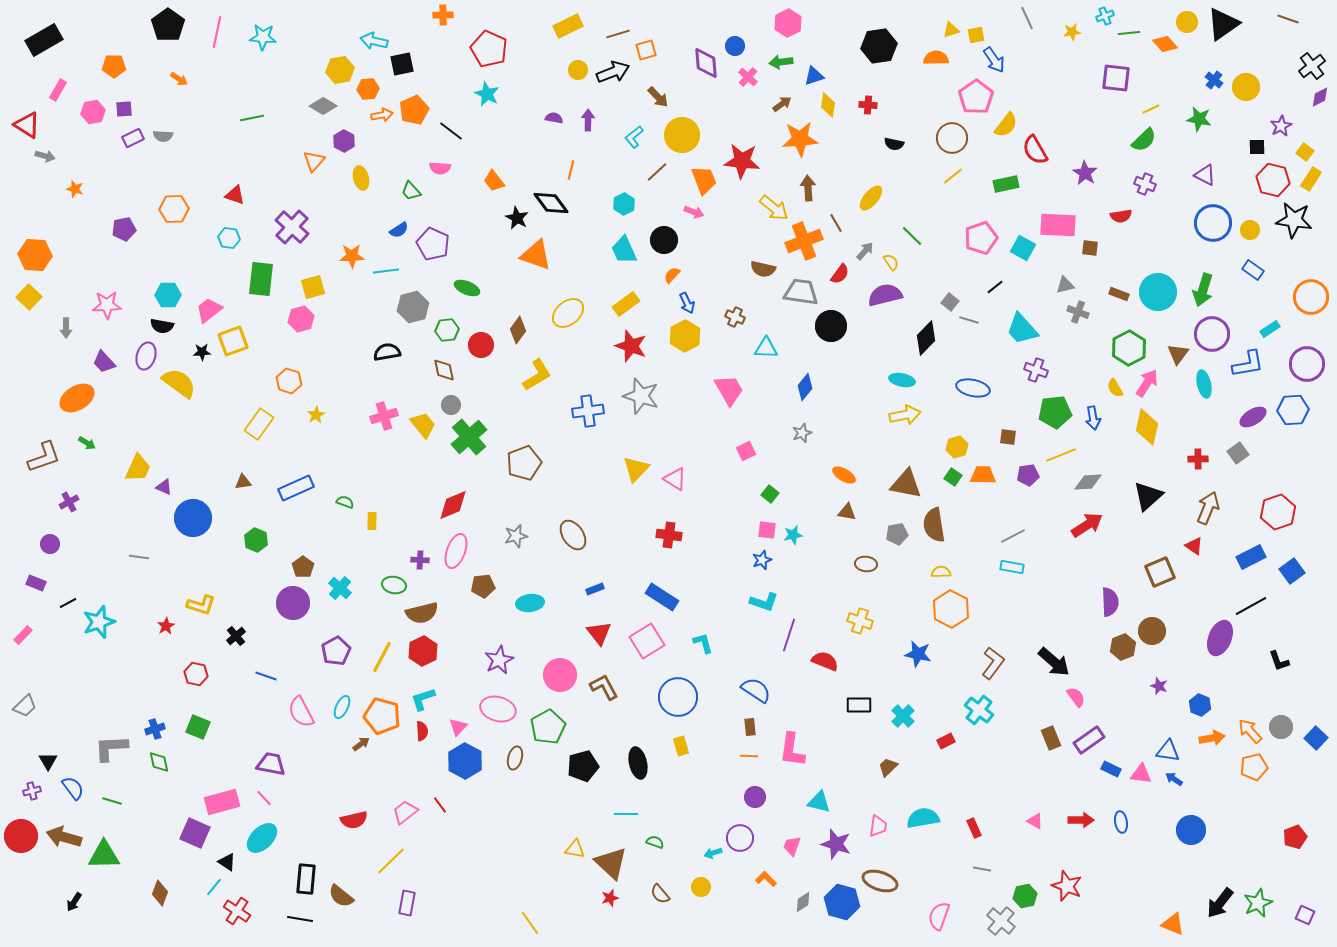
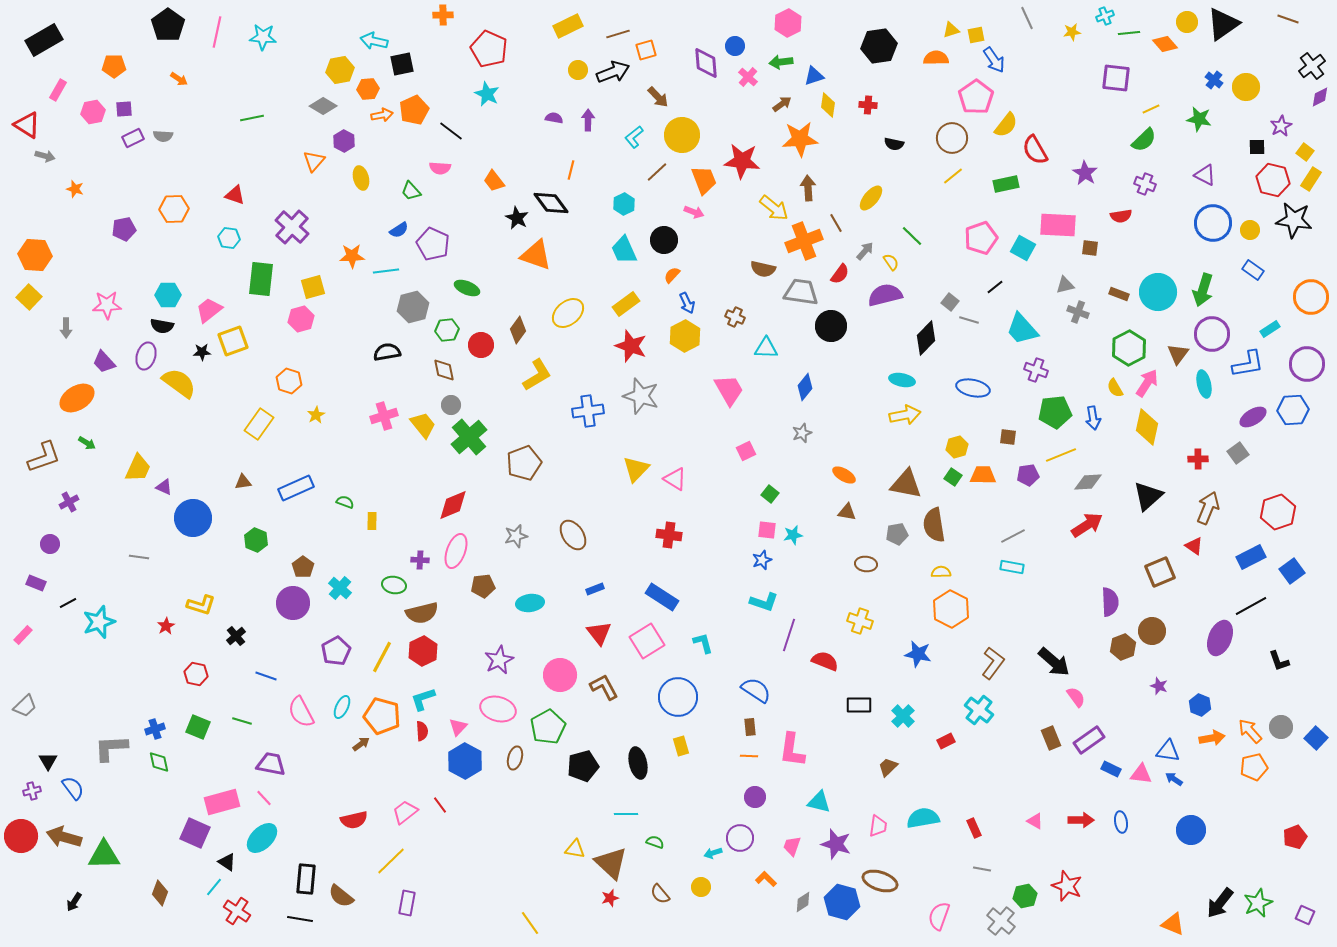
green line at (112, 801): moved 130 px right, 80 px up
